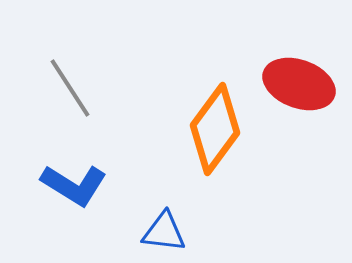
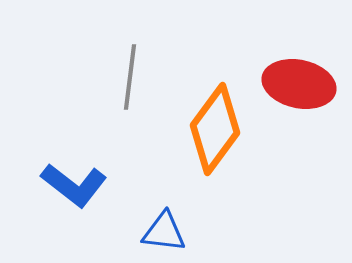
red ellipse: rotated 8 degrees counterclockwise
gray line: moved 60 px right, 11 px up; rotated 40 degrees clockwise
blue L-shape: rotated 6 degrees clockwise
